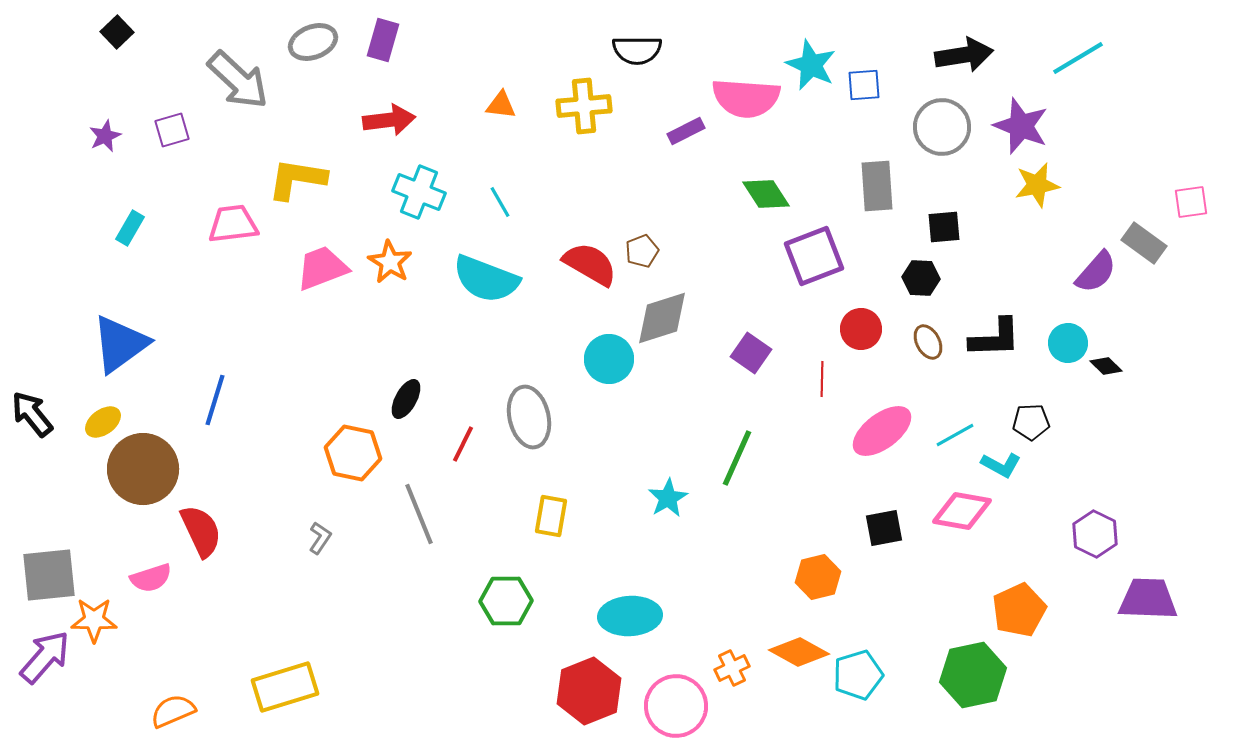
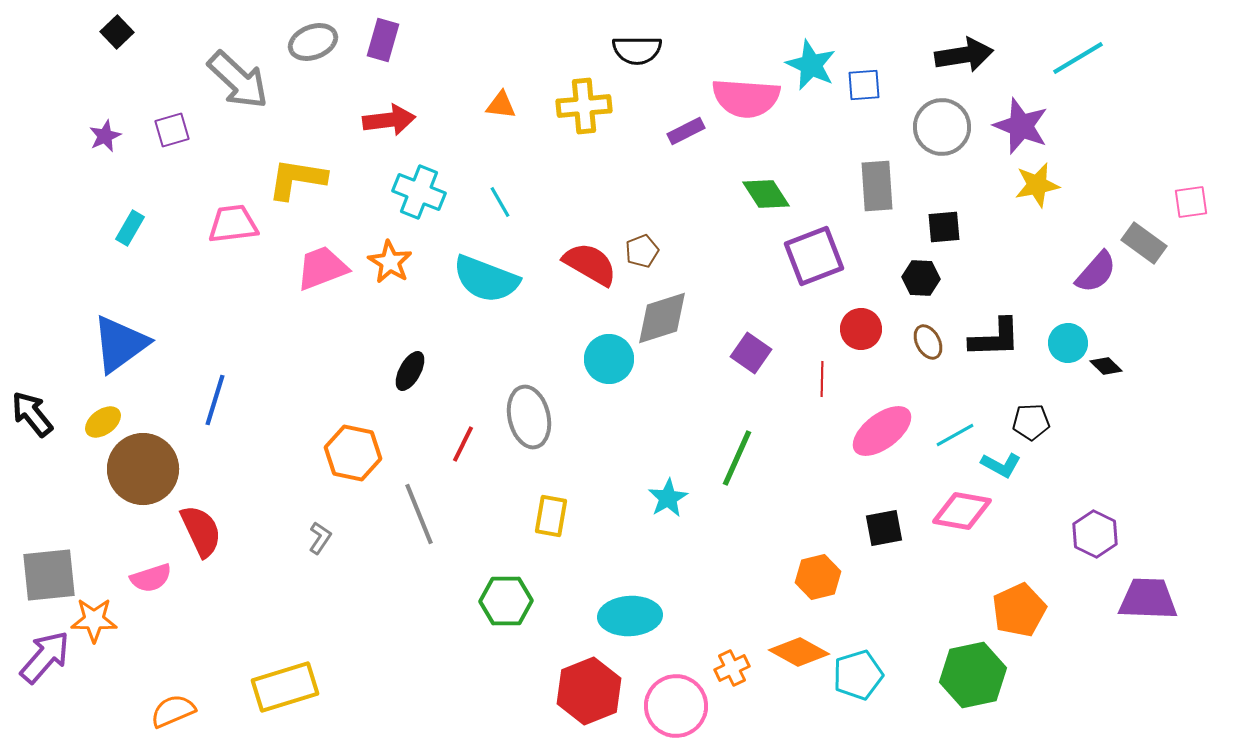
black ellipse at (406, 399): moved 4 px right, 28 px up
